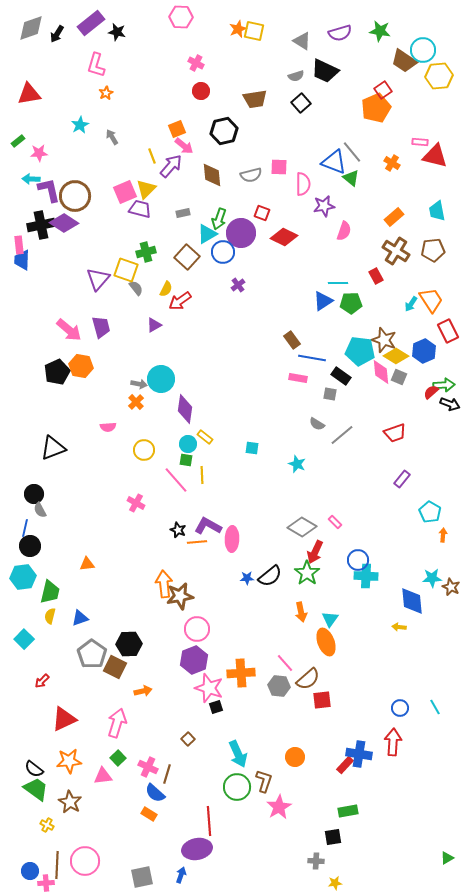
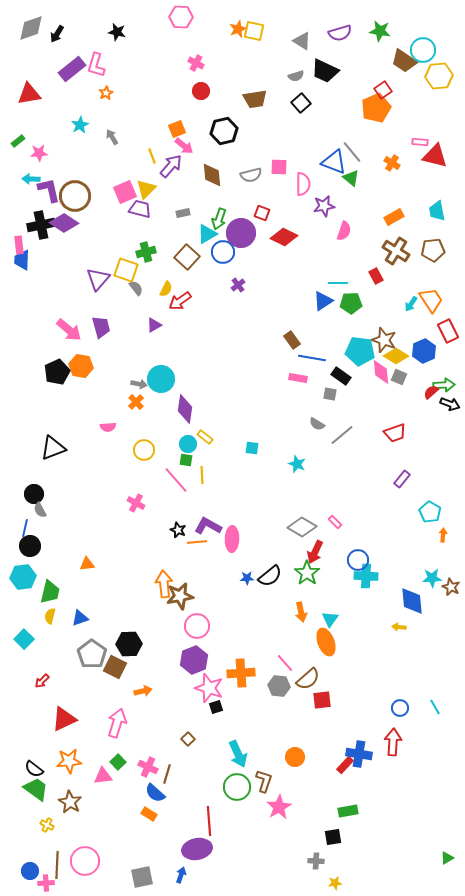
purple rectangle at (91, 23): moved 19 px left, 46 px down
orange rectangle at (394, 217): rotated 12 degrees clockwise
pink circle at (197, 629): moved 3 px up
green square at (118, 758): moved 4 px down
